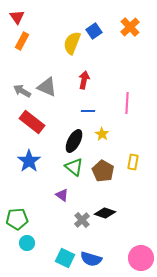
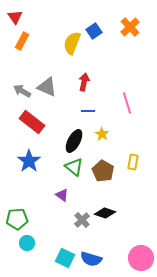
red triangle: moved 2 px left
red arrow: moved 2 px down
pink line: rotated 20 degrees counterclockwise
